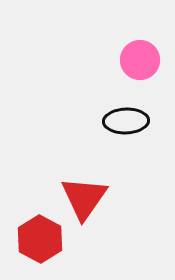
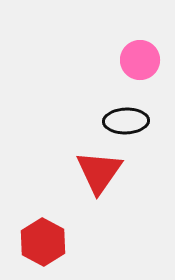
red triangle: moved 15 px right, 26 px up
red hexagon: moved 3 px right, 3 px down
